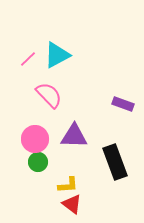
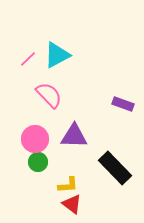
black rectangle: moved 6 px down; rotated 24 degrees counterclockwise
